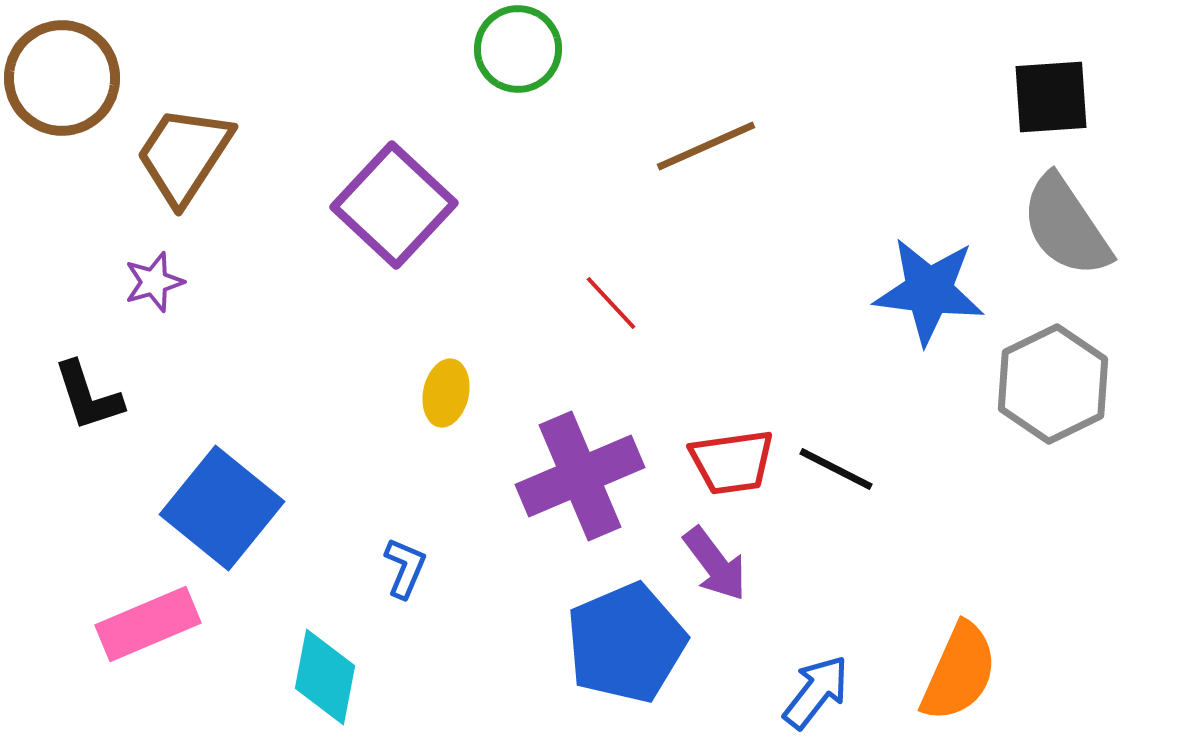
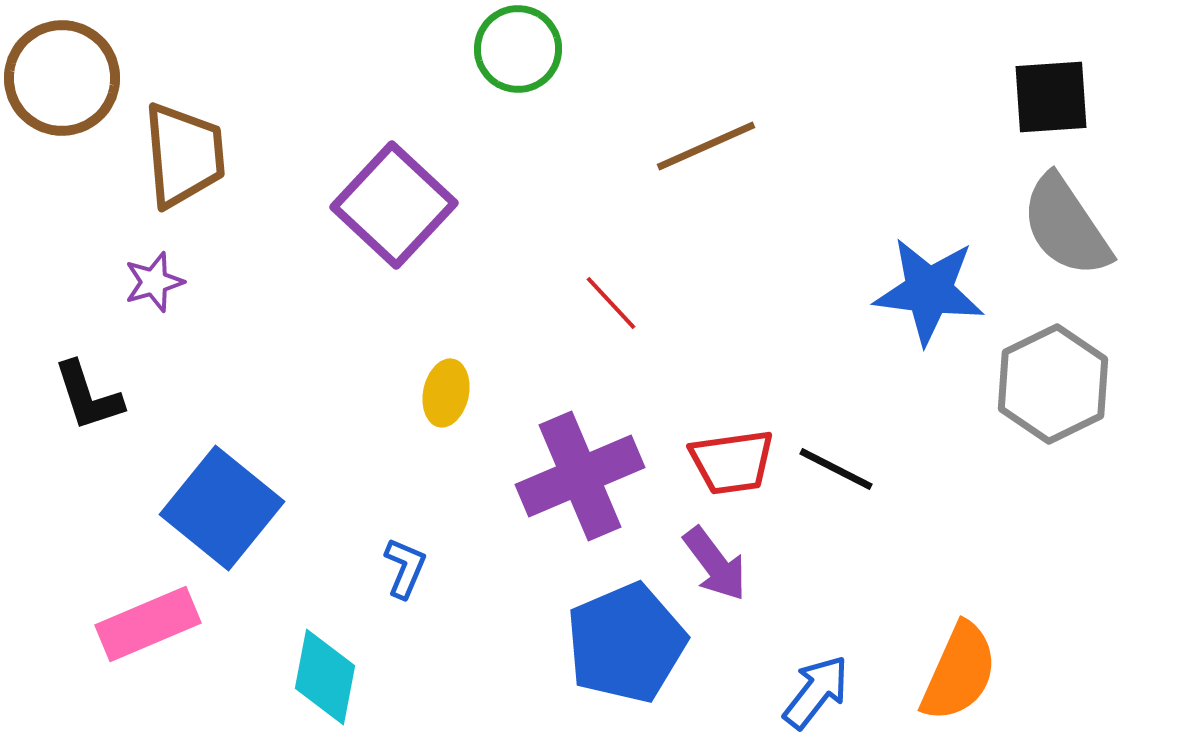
brown trapezoid: rotated 142 degrees clockwise
